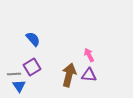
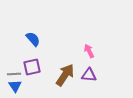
pink arrow: moved 4 px up
purple square: rotated 18 degrees clockwise
brown arrow: moved 4 px left; rotated 20 degrees clockwise
blue triangle: moved 4 px left
